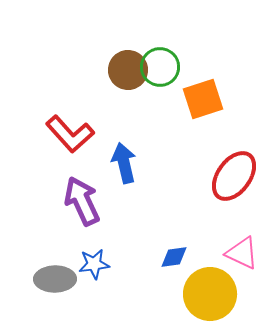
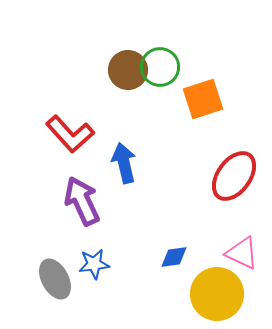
gray ellipse: rotated 63 degrees clockwise
yellow circle: moved 7 px right
